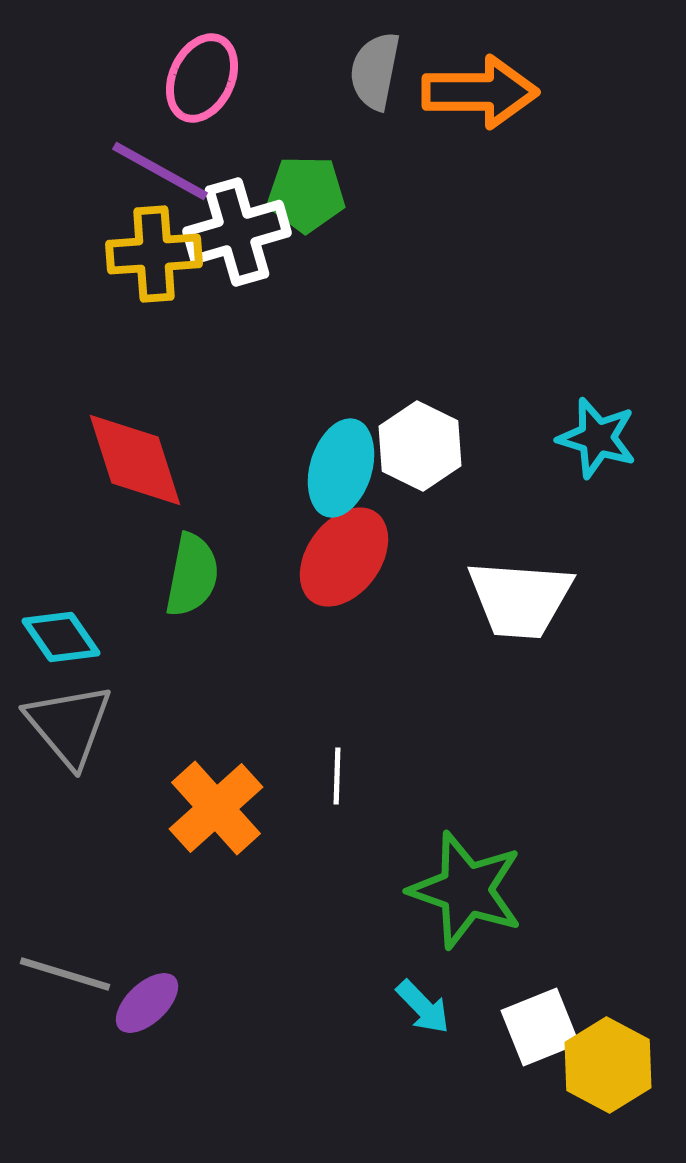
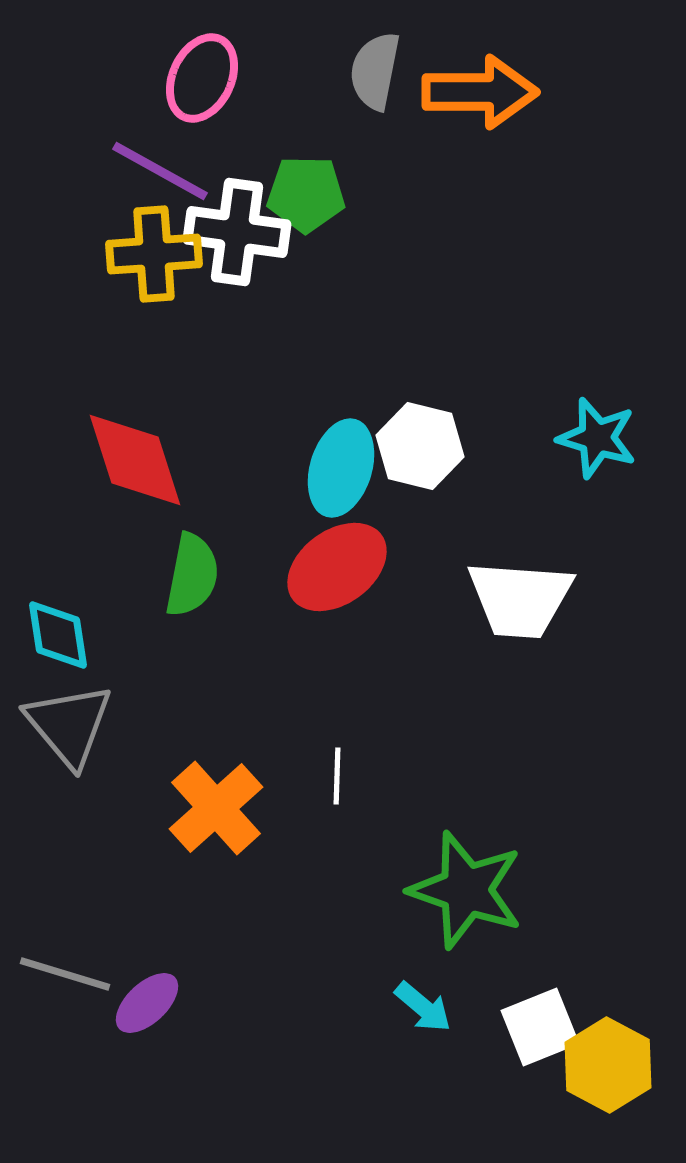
white cross: rotated 24 degrees clockwise
white hexagon: rotated 12 degrees counterclockwise
red ellipse: moved 7 px left, 10 px down; rotated 18 degrees clockwise
cyan diamond: moved 3 px left, 2 px up; rotated 26 degrees clockwise
cyan arrow: rotated 6 degrees counterclockwise
